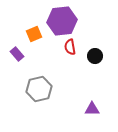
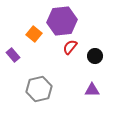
orange square: rotated 28 degrees counterclockwise
red semicircle: rotated 49 degrees clockwise
purple rectangle: moved 4 px left, 1 px down
purple triangle: moved 19 px up
